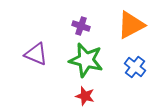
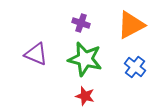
purple cross: moved 3 px up
green star: moved 1 px left, 1 px up
